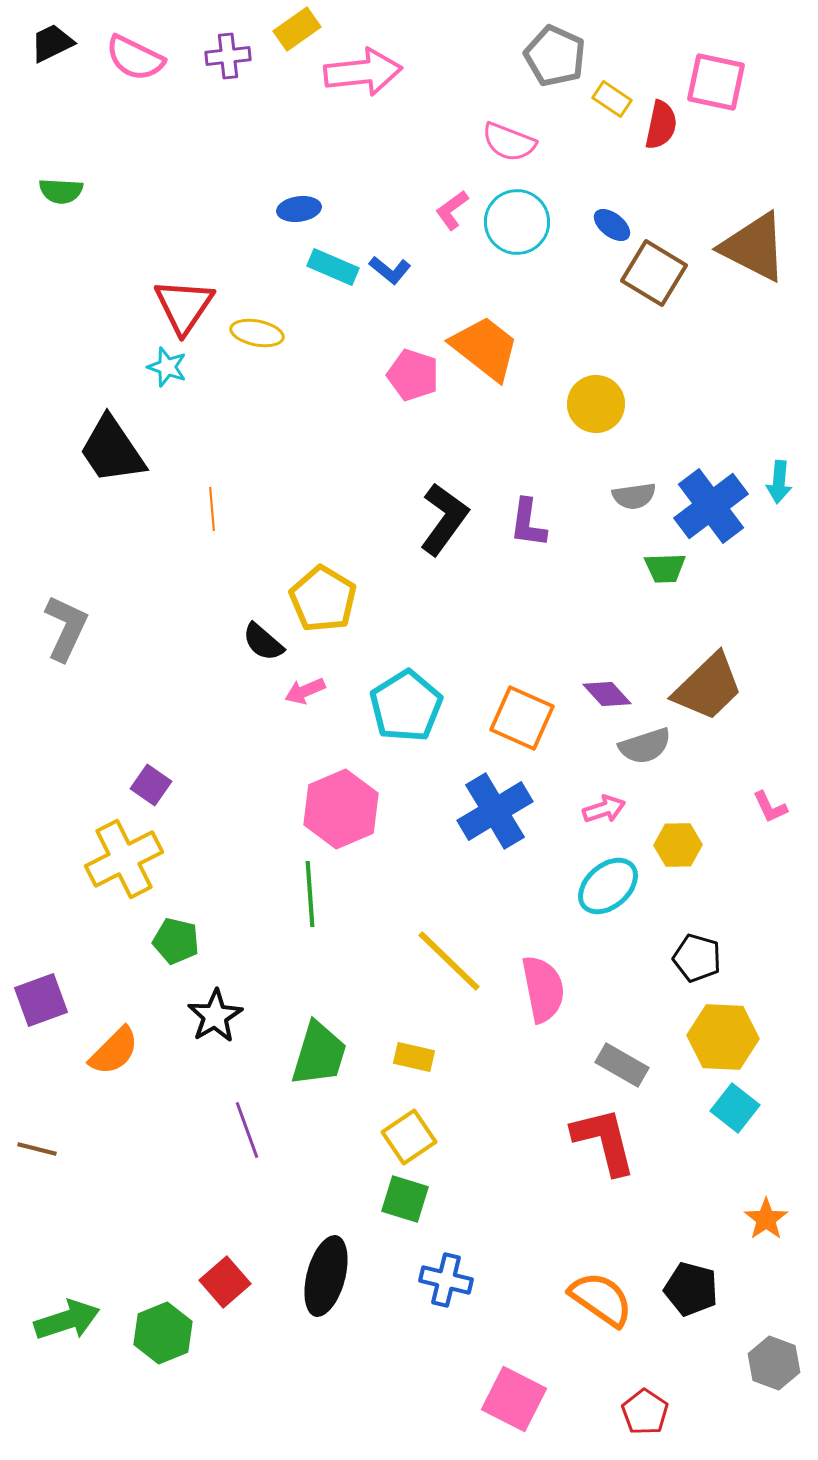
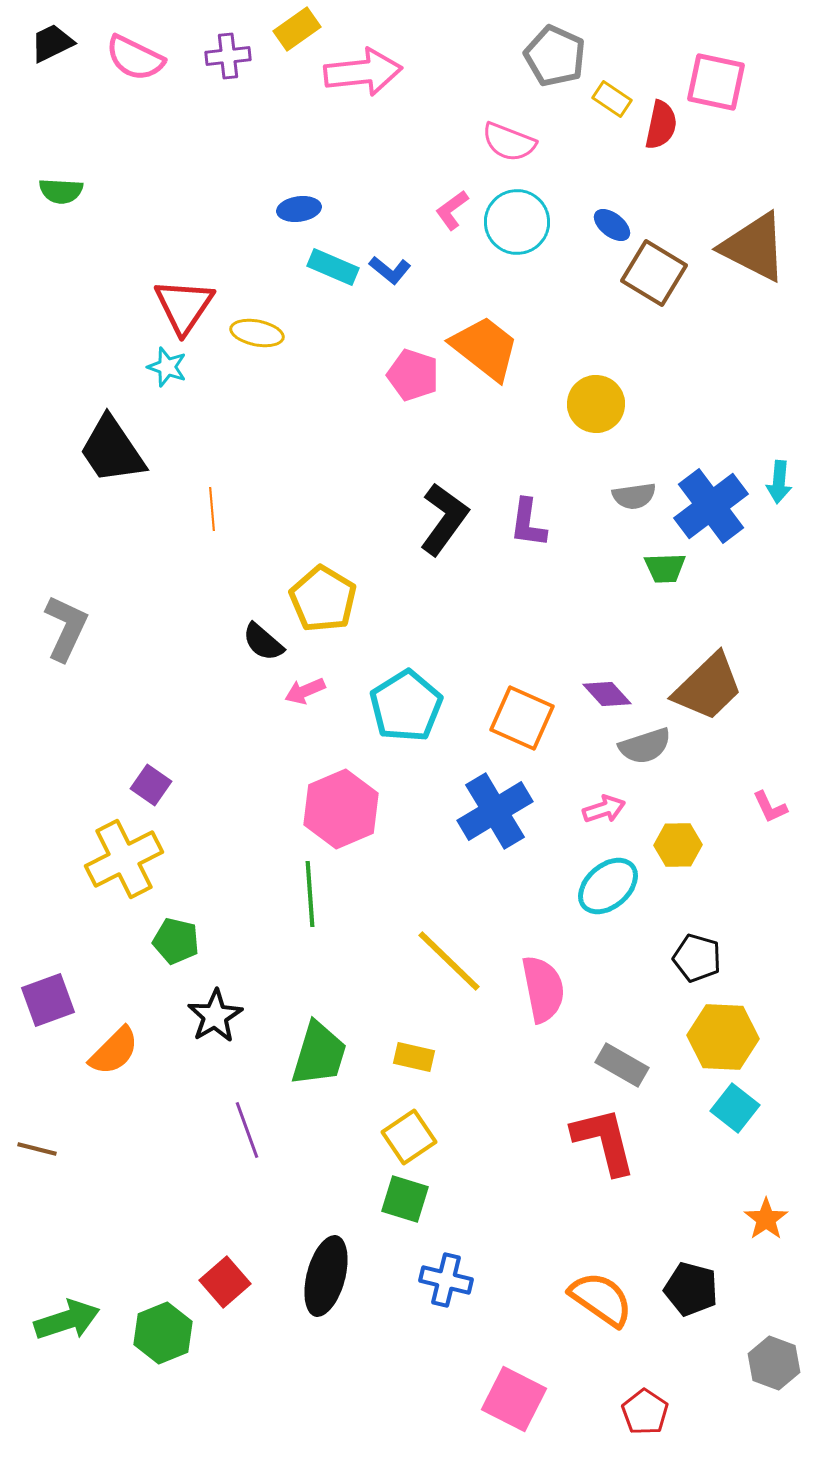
purple square at (41, 1000): moved 7 px right
